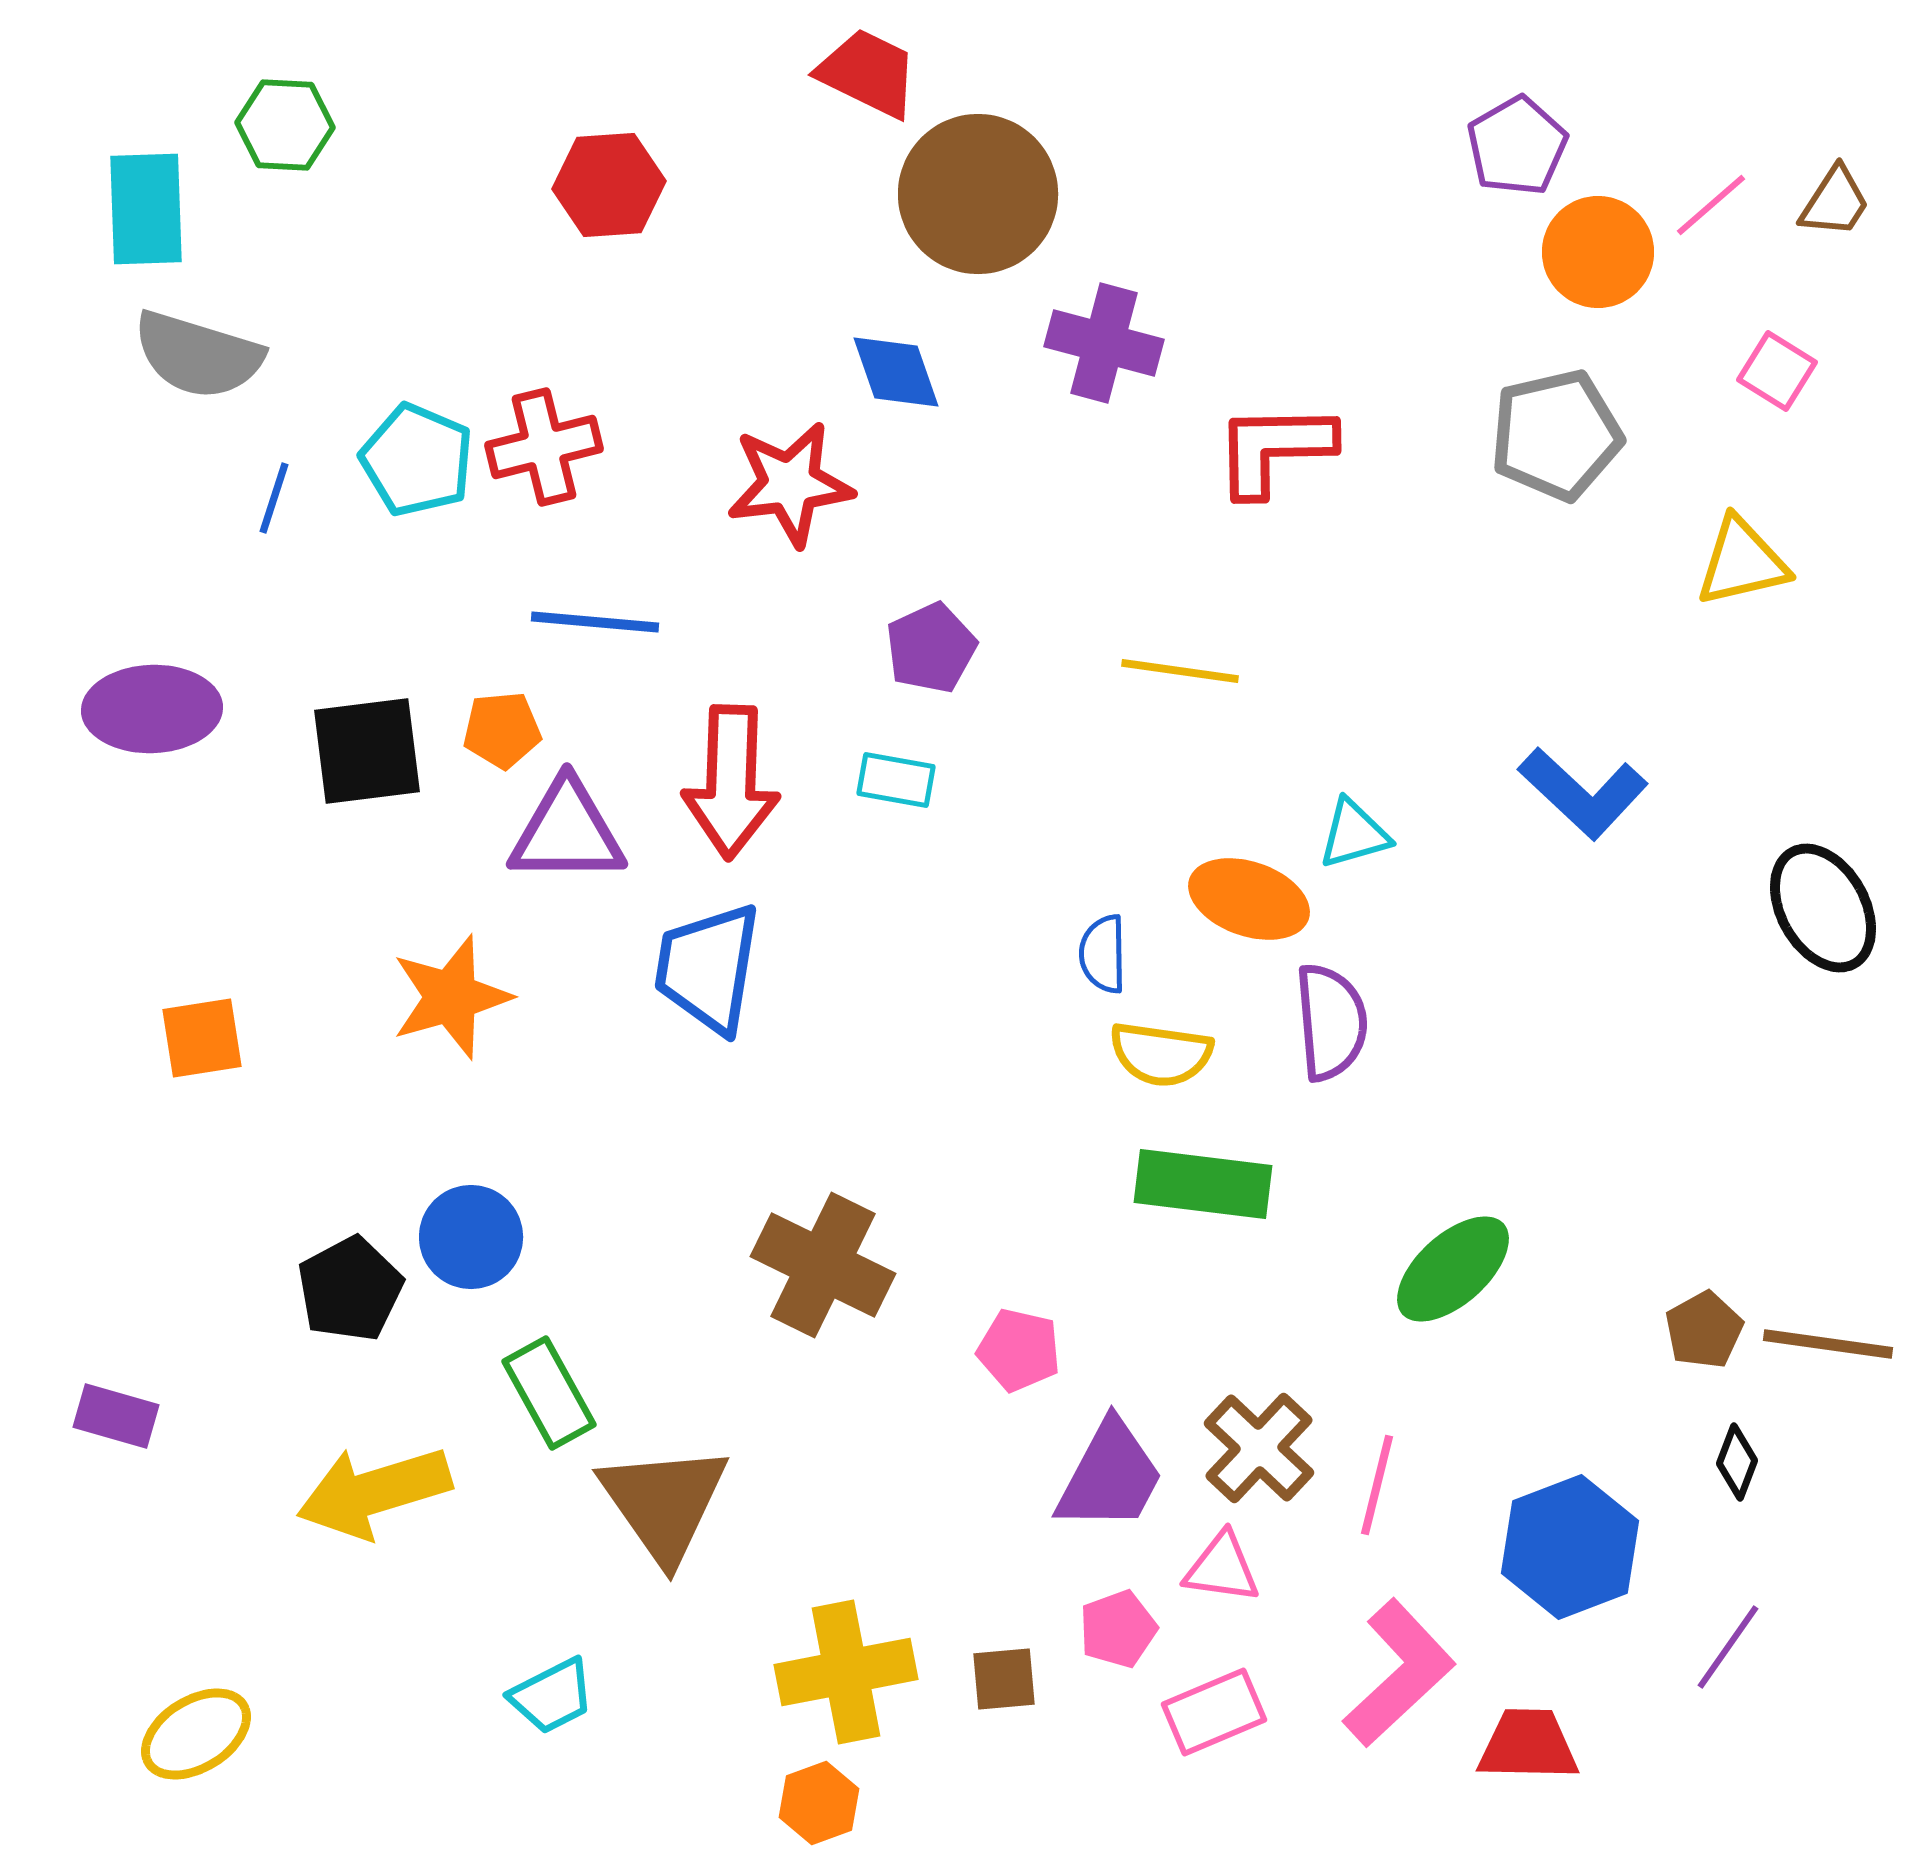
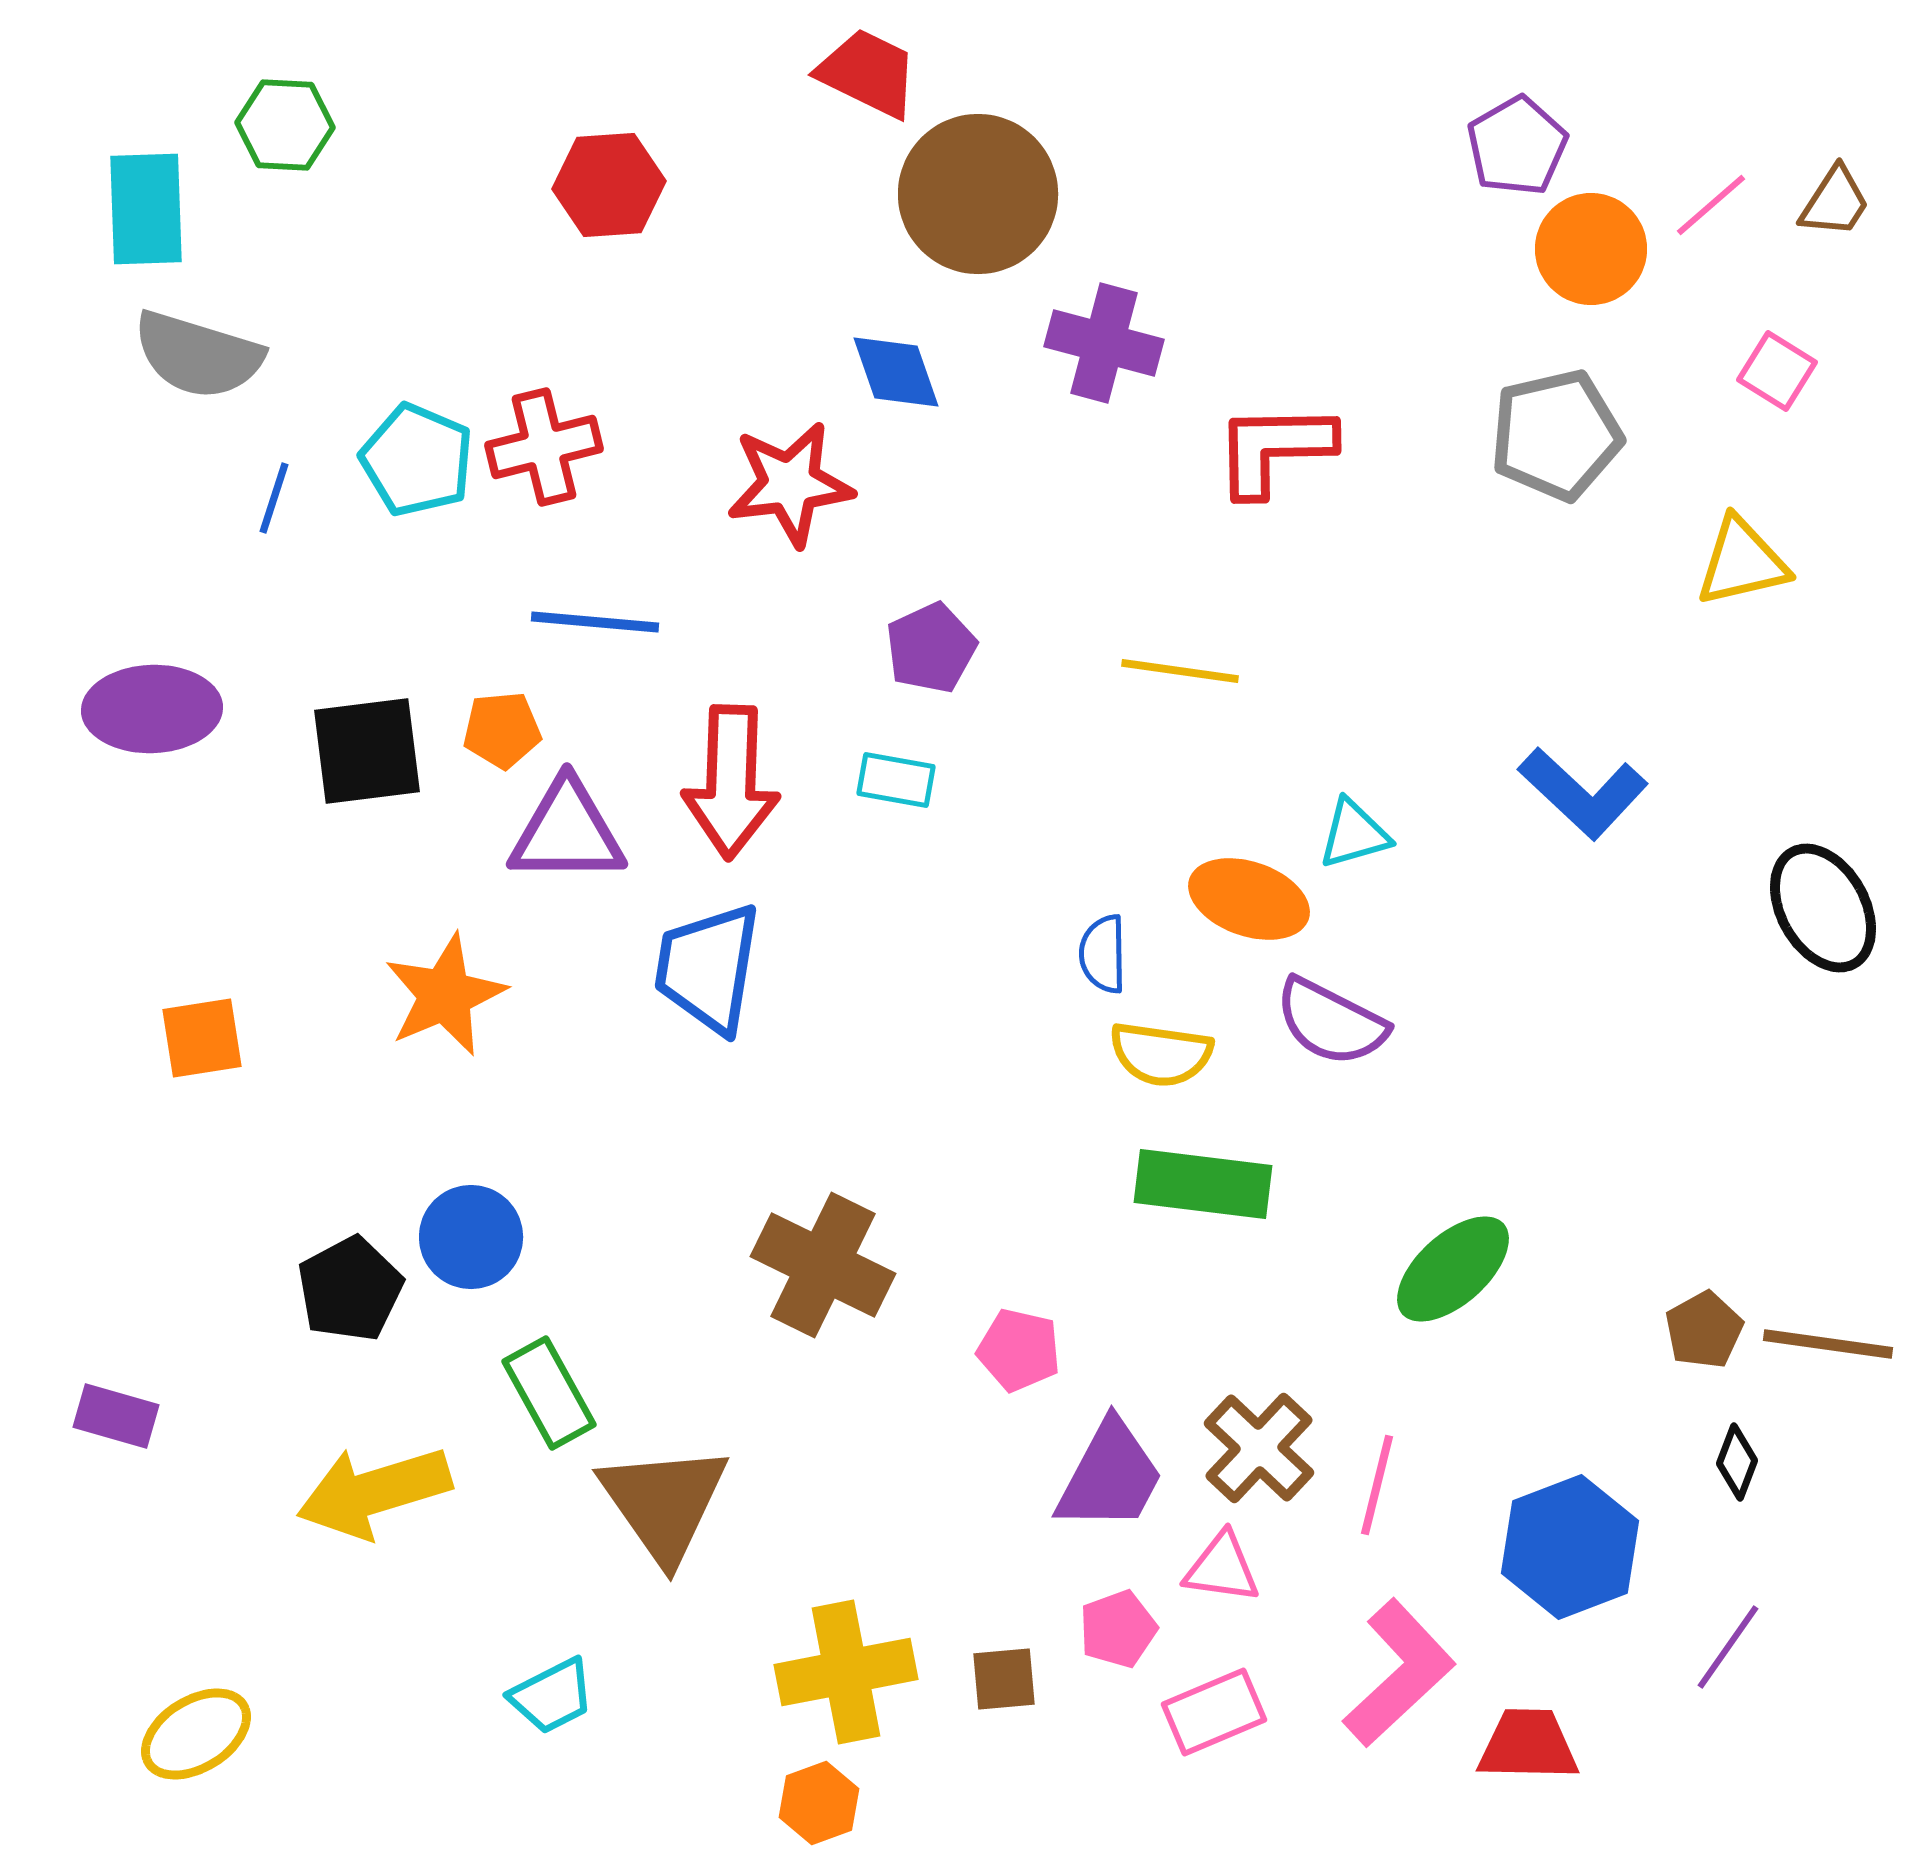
orange circle at (1598, 252): moved 7 px left, 3 px up
orange star at (451, 997): moved 6 px left, 2 px up; rotated 7 degrees counterclockwise
purple semicircle at (1331, 1022): rotated 122 degrees clockwise
